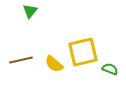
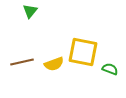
yellow square: rotated 24 degrees clockwise
brown line: moved 1 px right, 2 px down
yellow semicircle: rotated 60 degrees counterclockwise
